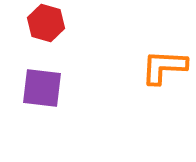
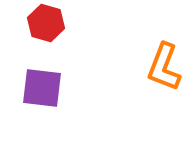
orange L-shape: rotated 72 degrees counterclockwise
